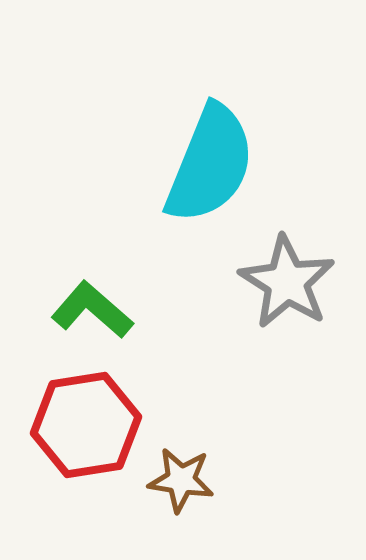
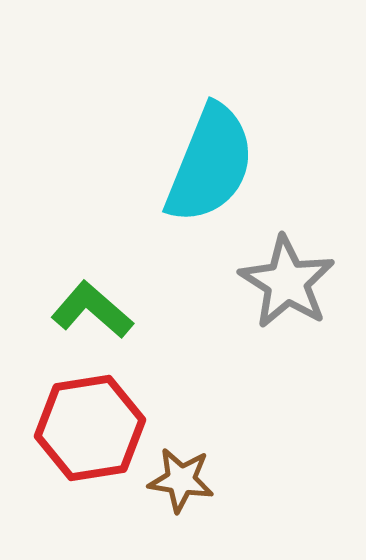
red hexagon: moved 4 px right, 3 px down
